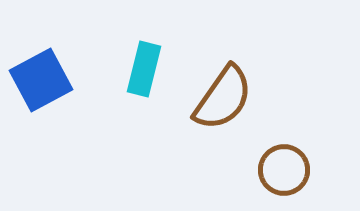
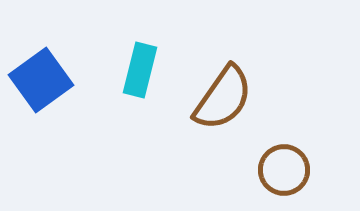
cyan rectangle: moved 4 px left, 1 px down
blue square: rotated 8 degrees counterclockwise
